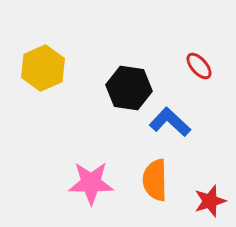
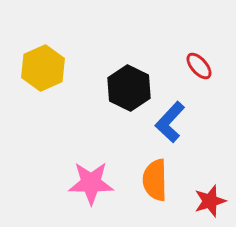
black hexagon: rotated 18 degrees clockwise
blue L-shape: rotated 90 degrees counterclockwise
